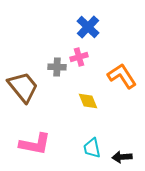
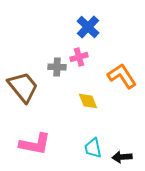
cyan trapezoid: moved 1 px right
